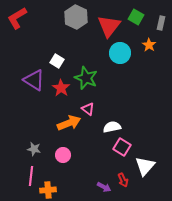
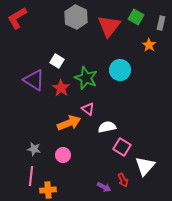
cyan circle: moved 17 px down
white semicircle: moved 5 px left
